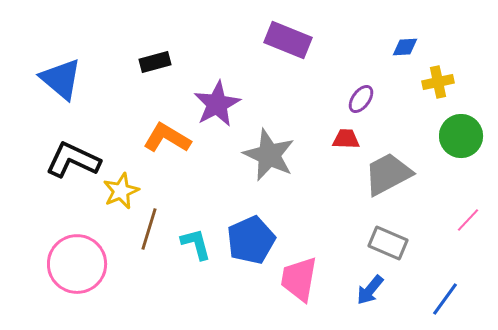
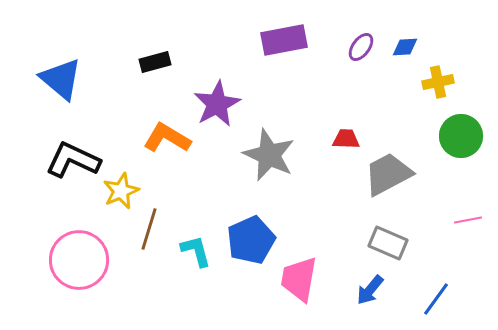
purple rectangle: moved 4 px left; rotated 33 degrees counterclockwise
purple ellipse: moved 52 px up
pink line: rotated 36 degrees clockwise
cyan L-shape: moved 7 px down
pink circle: moved 2 px right, 4 px up
blue line: moved 9 px left
